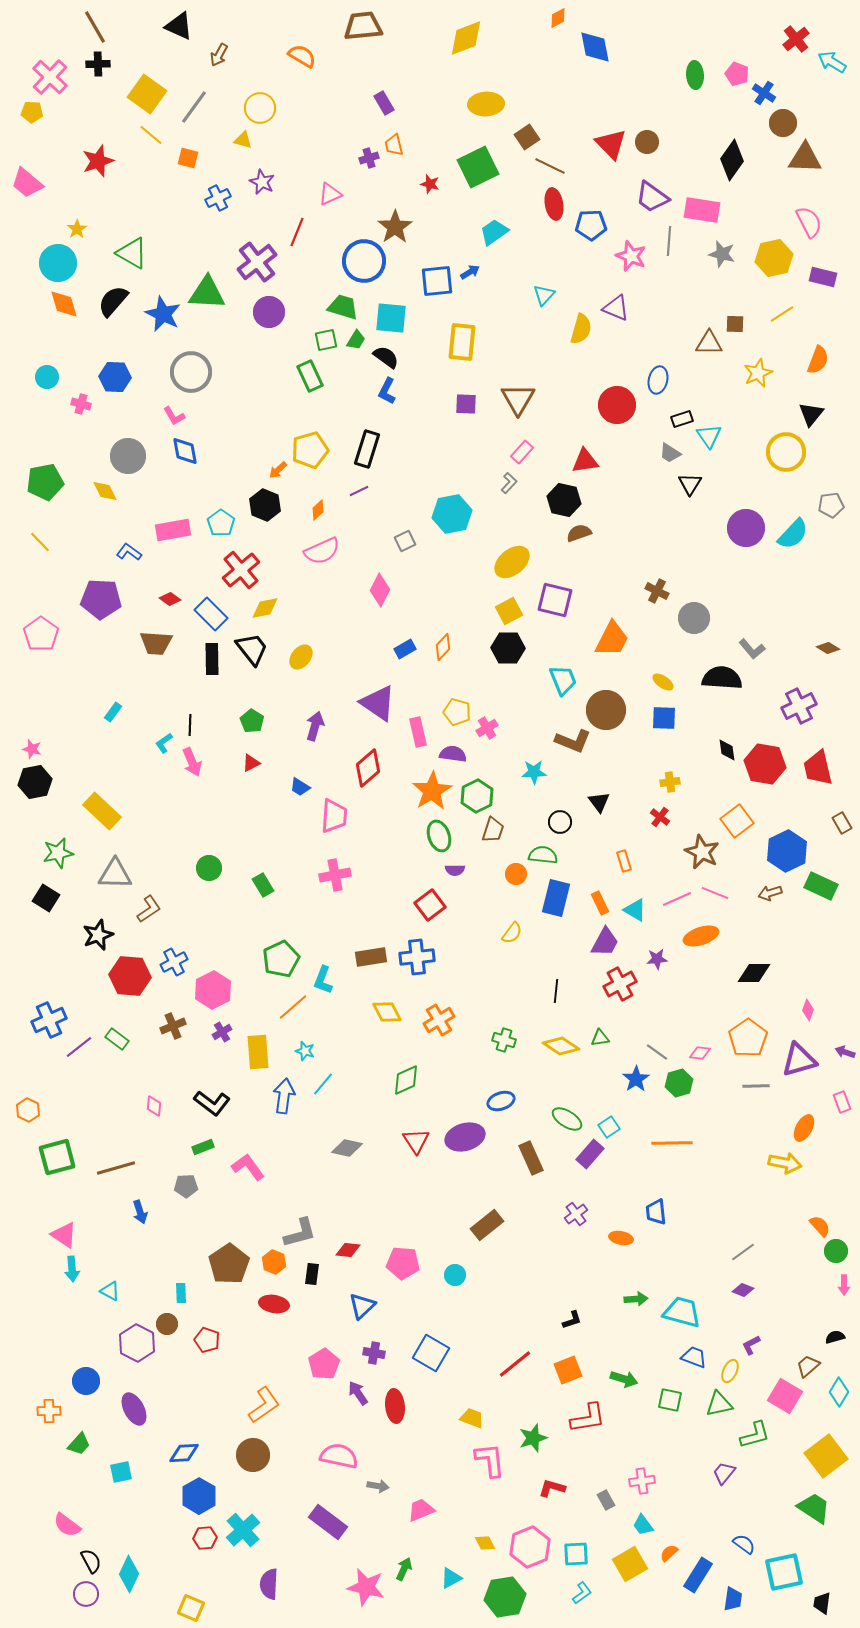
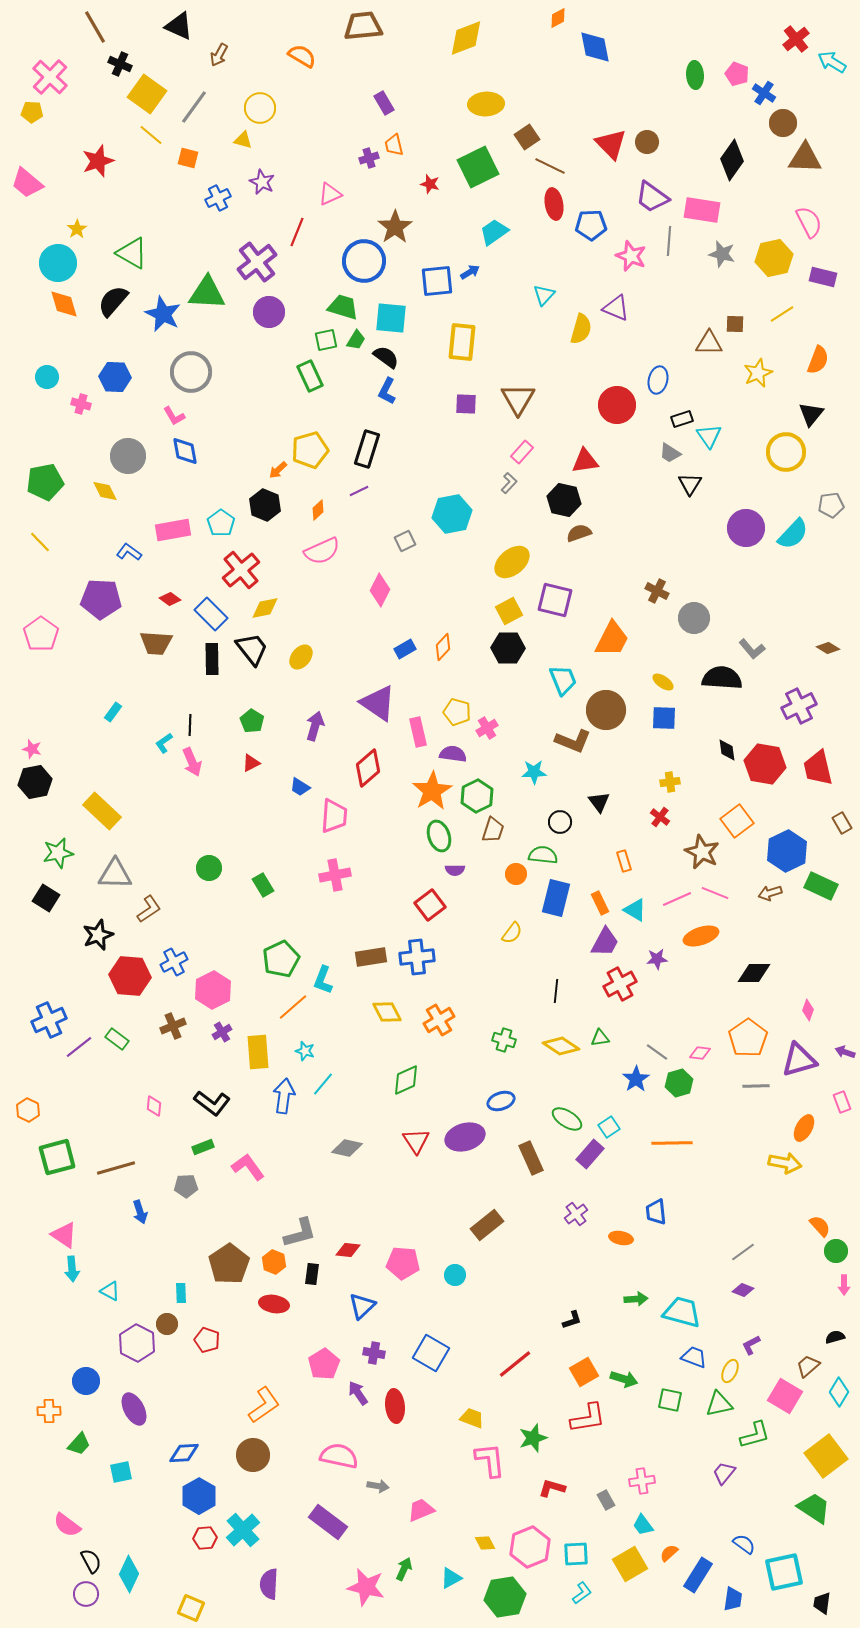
black cross at (98, 64): moved 22 px right; rotated 25 degrees clockwise
orange square at (568, 1370): moved 16 px right, 2 px down; rotated 8 degrees counterclockwise
